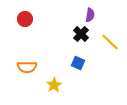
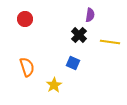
black cross: moved 2 px left, 1 px down
yellow line: rotated 36 degrees counterclockwise
blue square: moved 5 px left
orange semicircle: rotated 108 degrees counterclockwise
